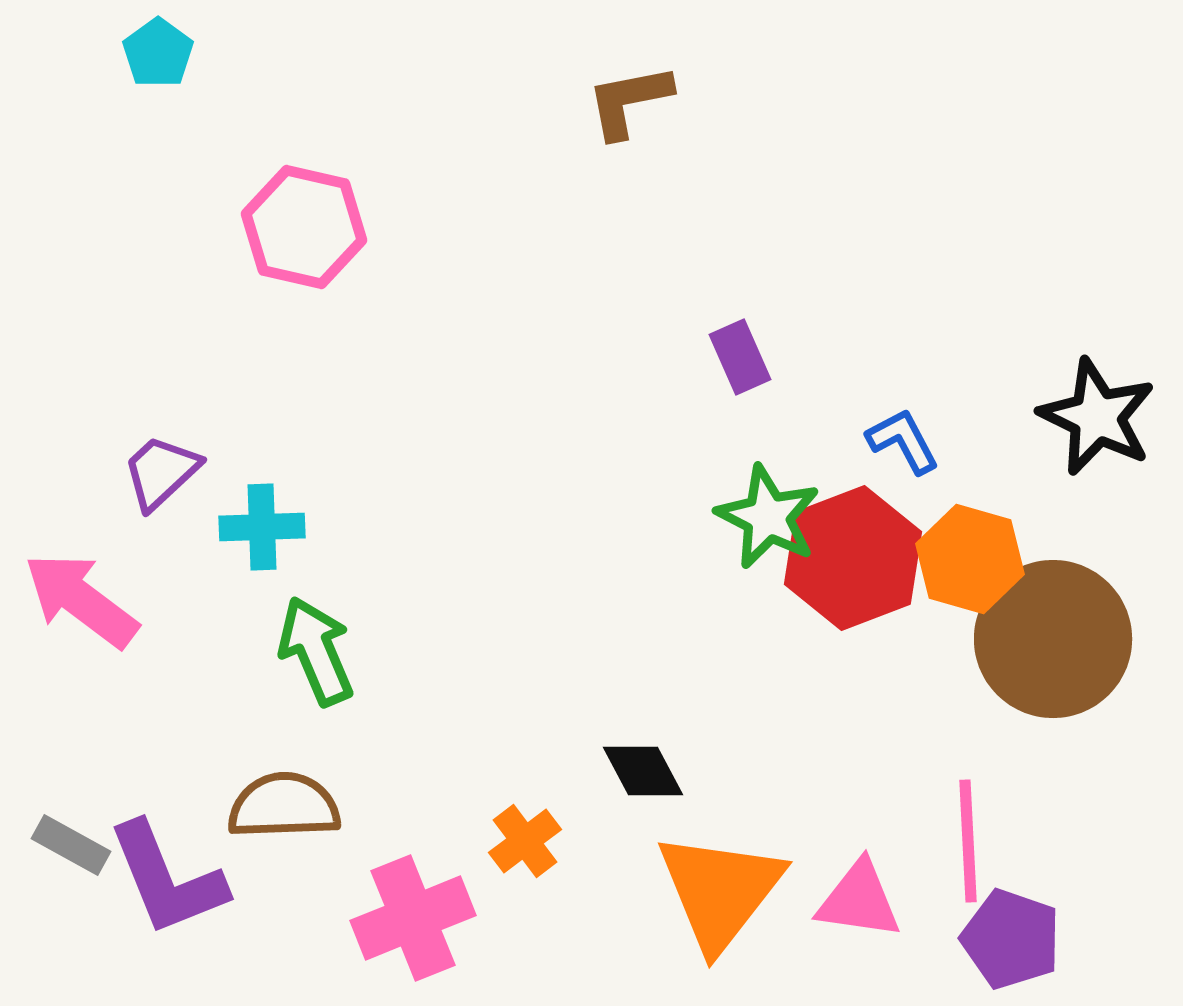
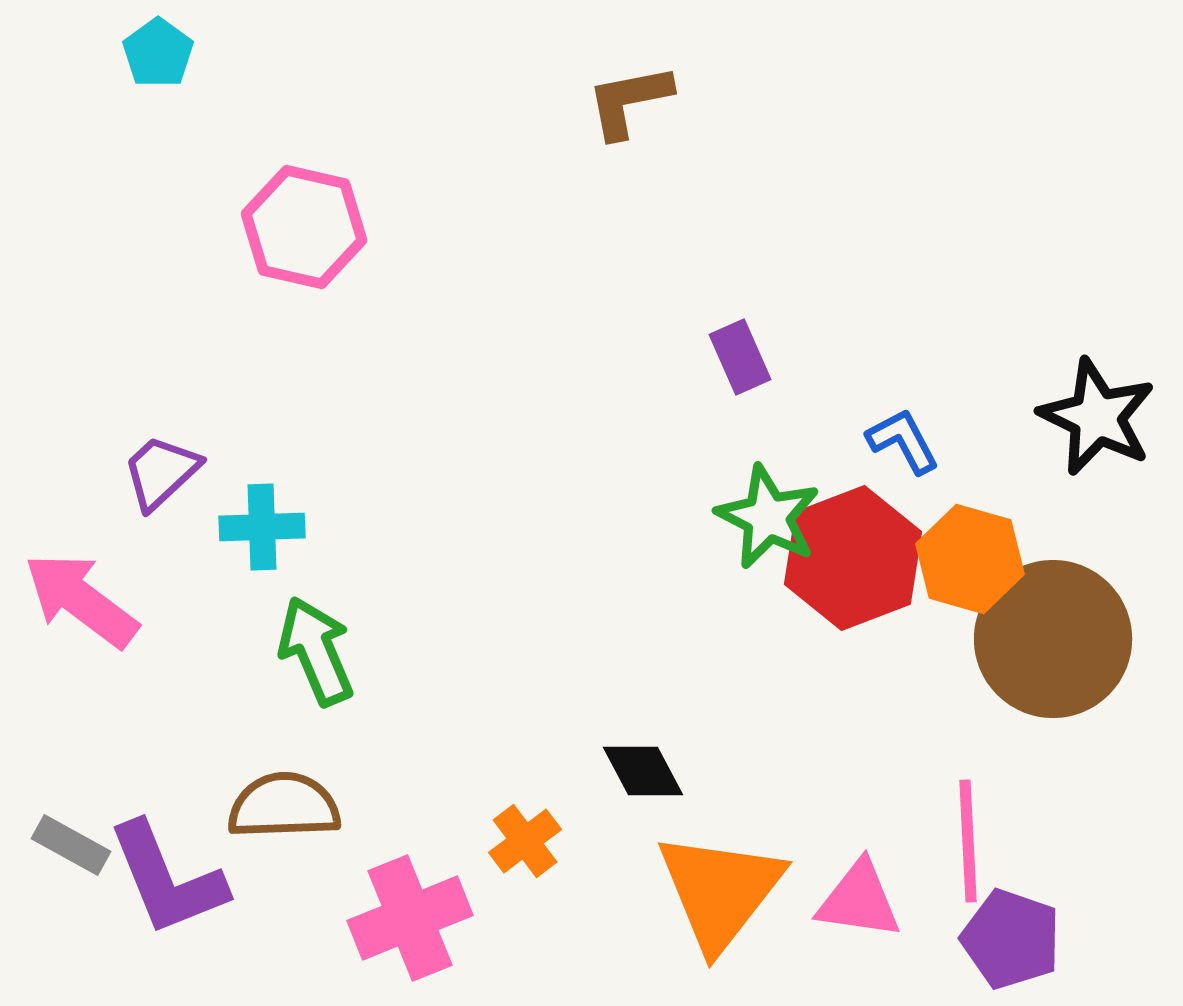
pink cross: moved 3 px left
